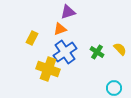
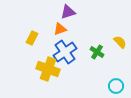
yellow semicircle: moved 7 px up
cyan circle: moved 2 px right, 2 px up
